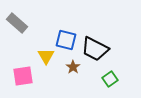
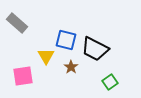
brown star: moved 2 px left
green square: moved 3 px down
